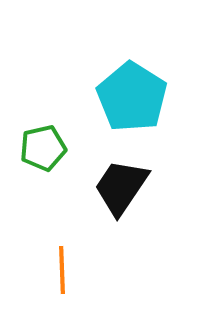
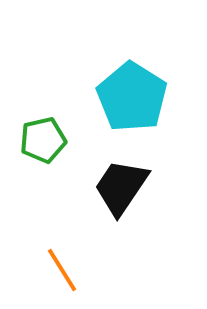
green pentagon: moved 8 px up
orange line: rotated 30 degrees counterclockwise
